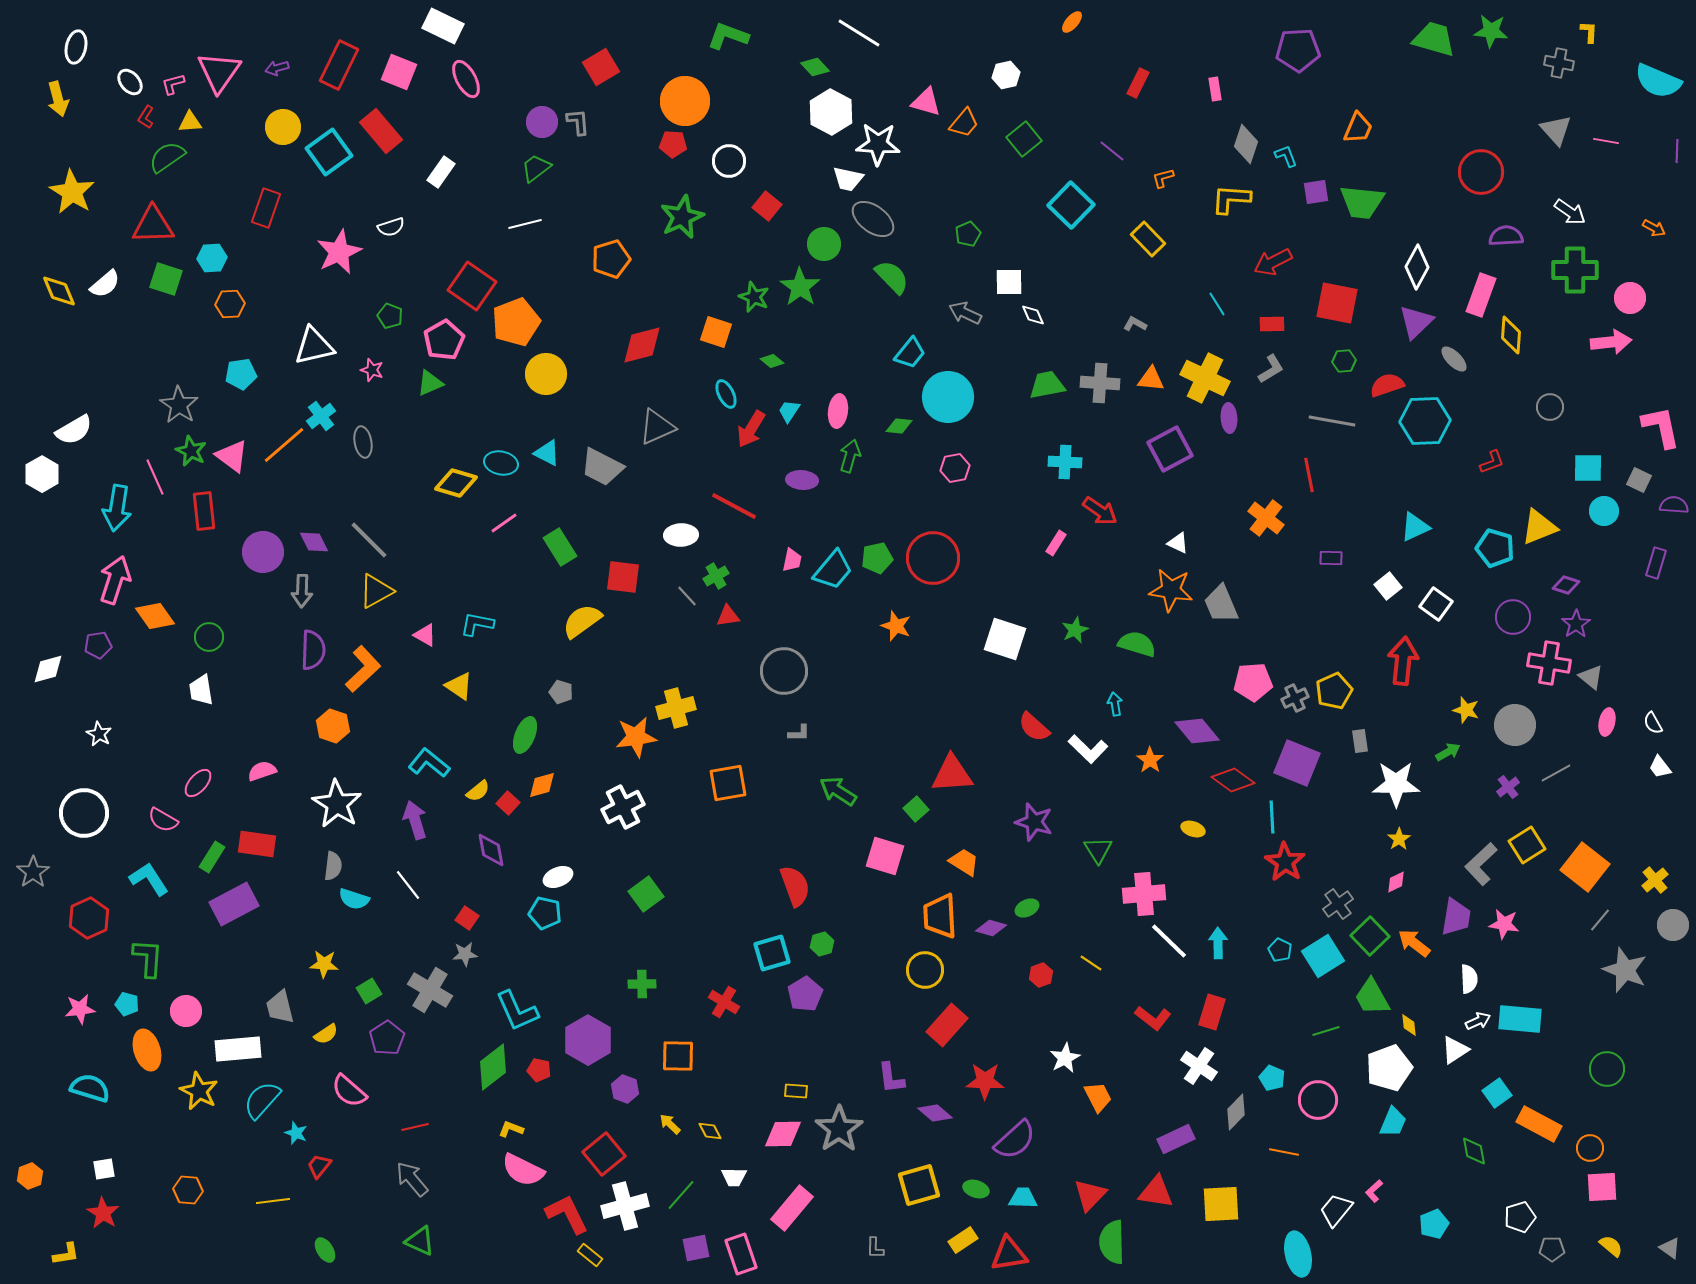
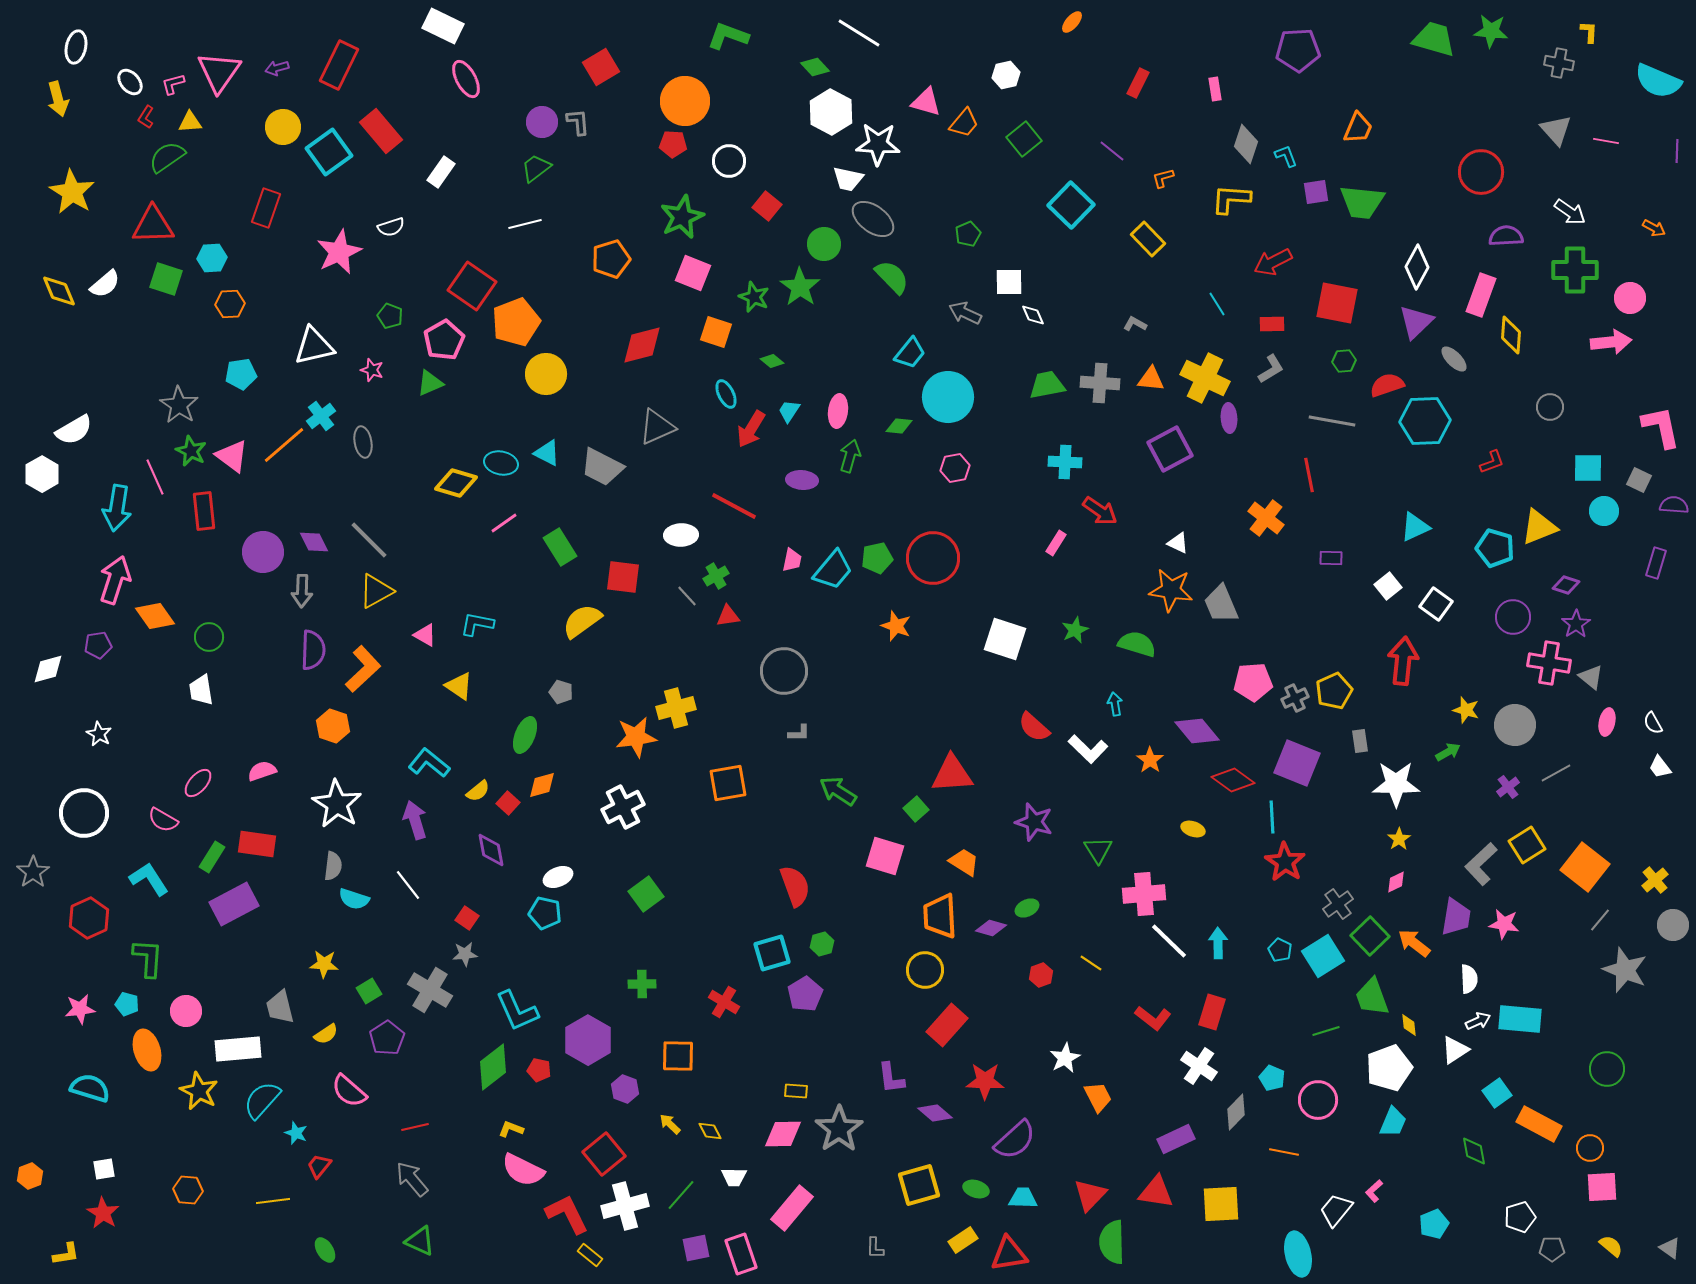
pink square at (399, 72): moved 294 px right, 201 px down
green trapezoid at (1372, 997): rotated 9 degrees clockwise
